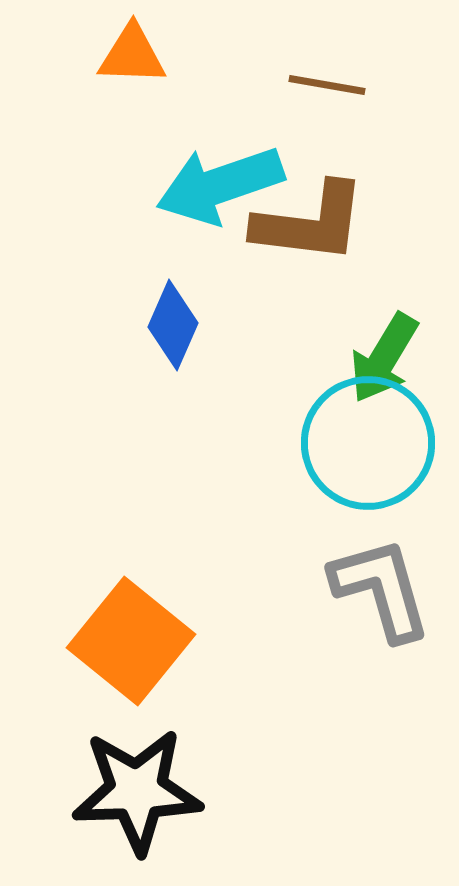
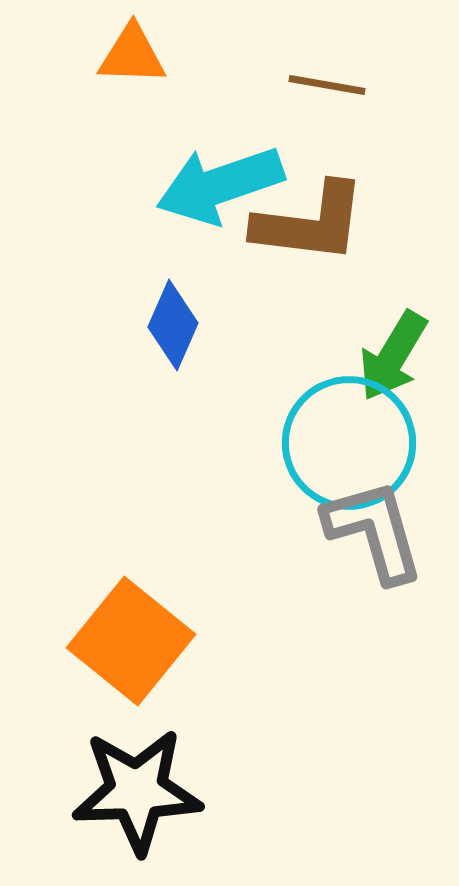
green arrow: moved 9 px right, 2 px up
cyan circle: moved 19 px left
gray L-shape: moved 7 px left, 58 px up
